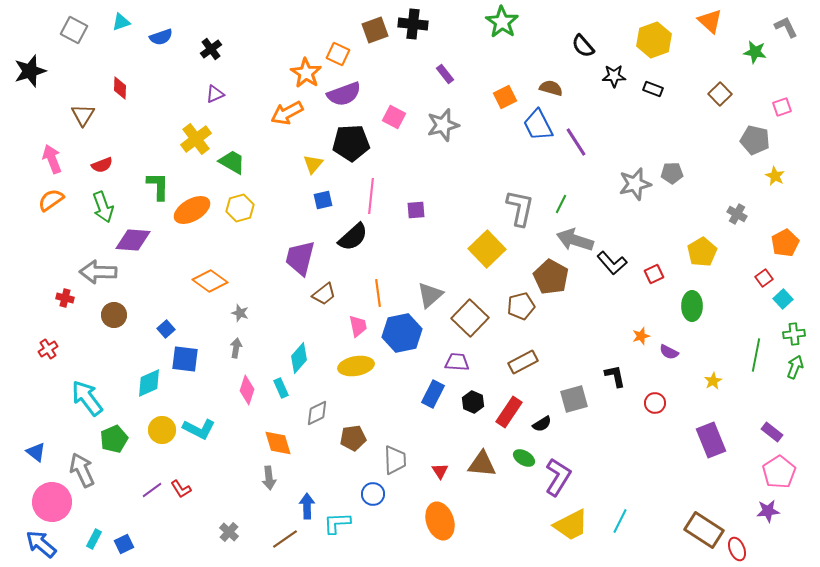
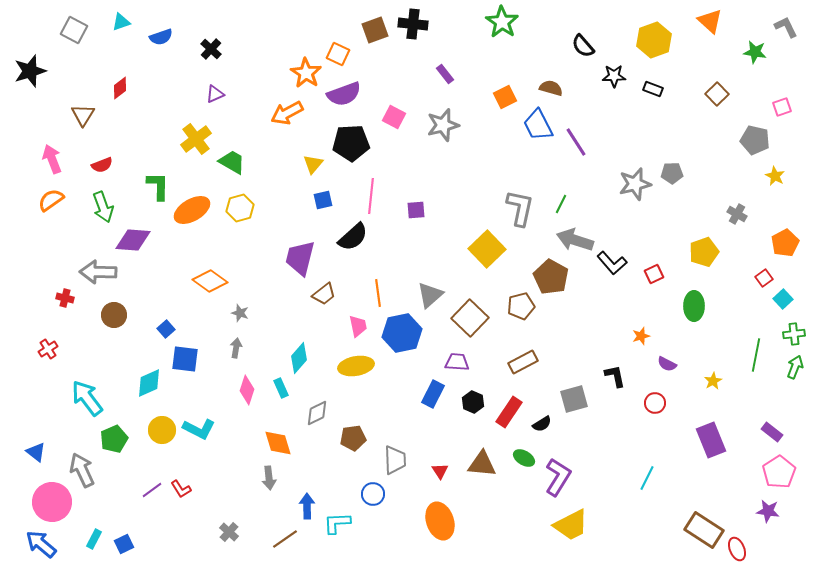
black cross at (211, 49): rotated 10 degrees counterclockwise
red diamond at (120, 88): rotated 50 degrees clockwise
brown square at (720, 94): moved 3 px left
yellow pentagon at (702, 252): moved 2 px right; rotated 12 degrees clockwise
green ellipse at (692, 306): moved 2 px right
purple semicircle at (669, 352): moved 2 px left, 12 px down
purple star at (768, 511): rotated 15 degrees clockwise
cyan line at (620, 521): moved 27 px right, 43 px up
